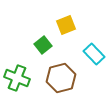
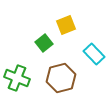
green square: moved 1 px right, 2 px up
